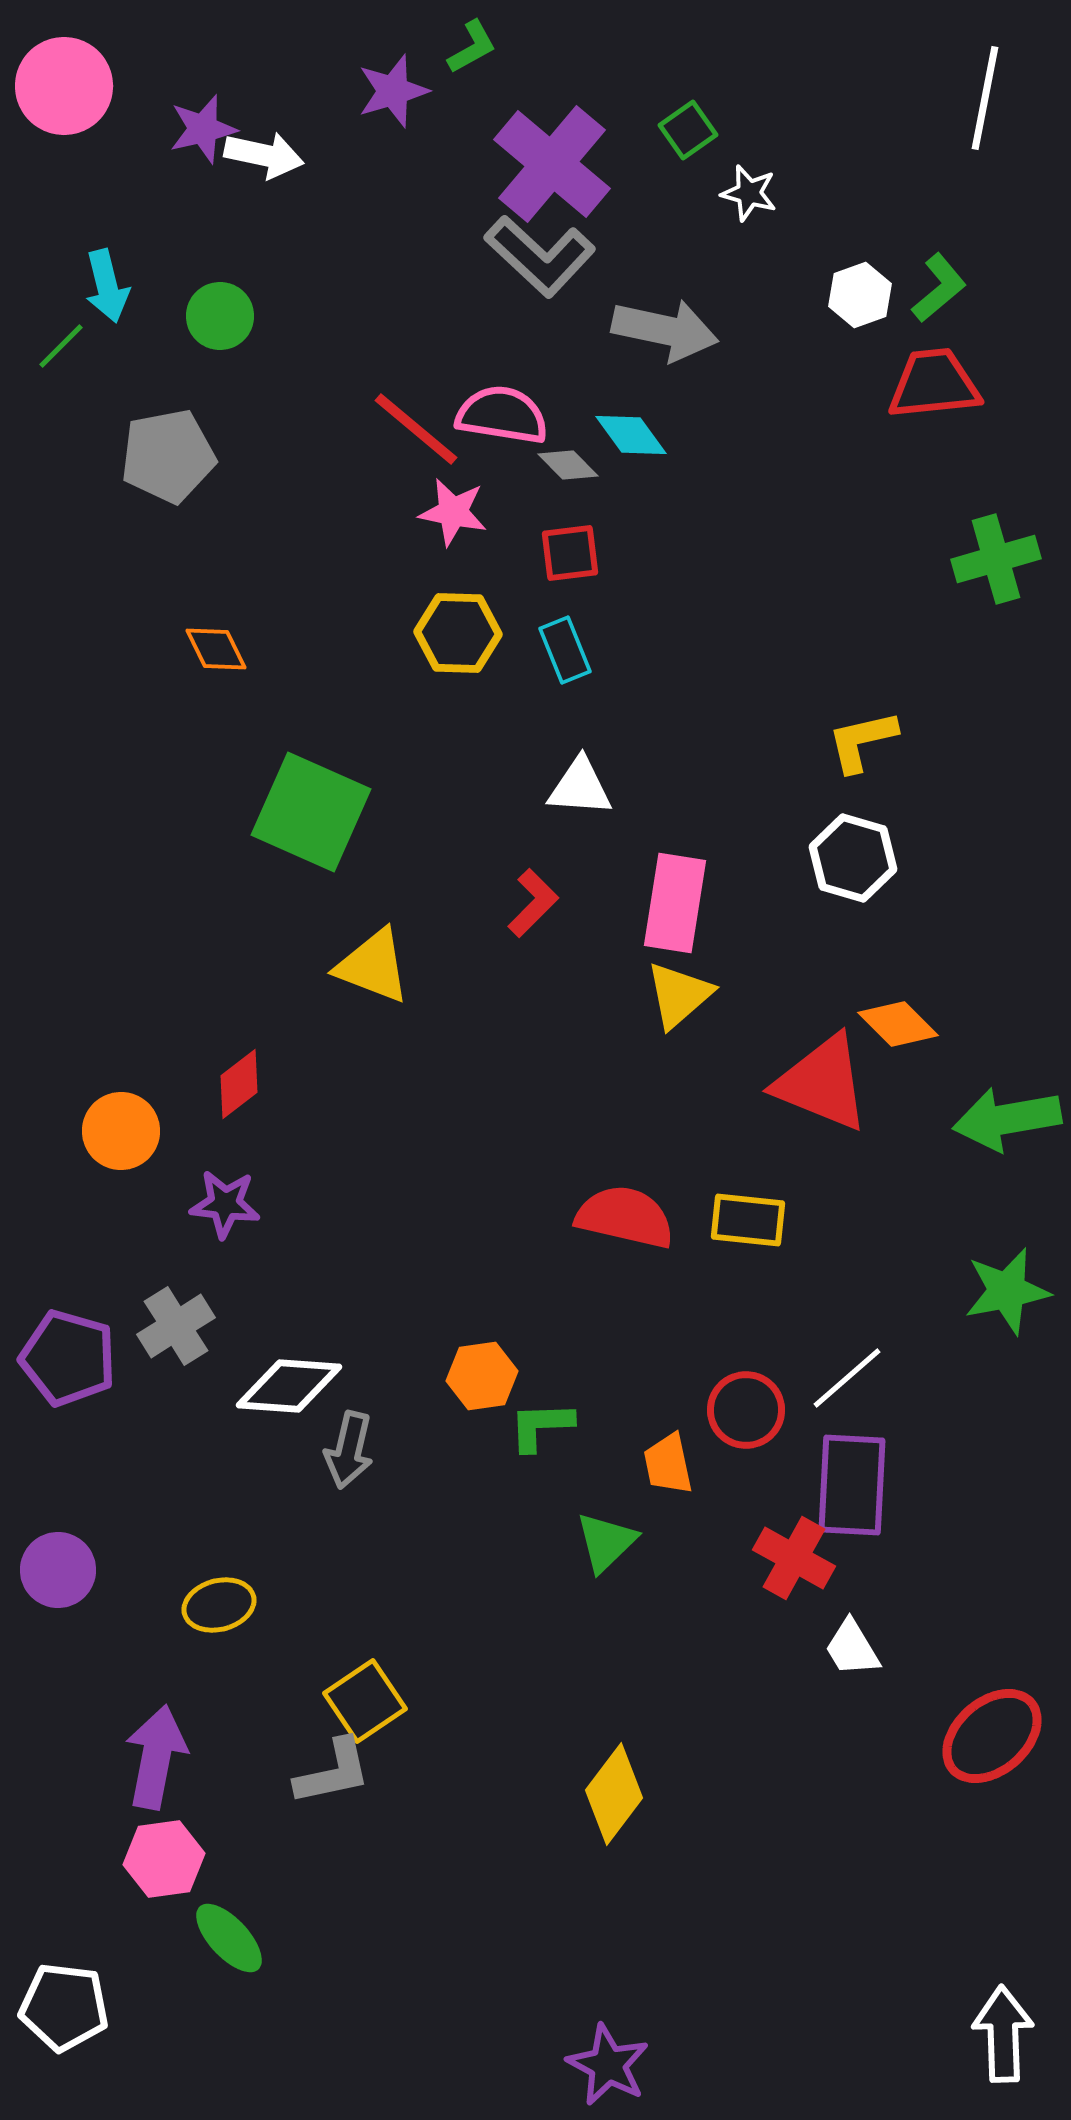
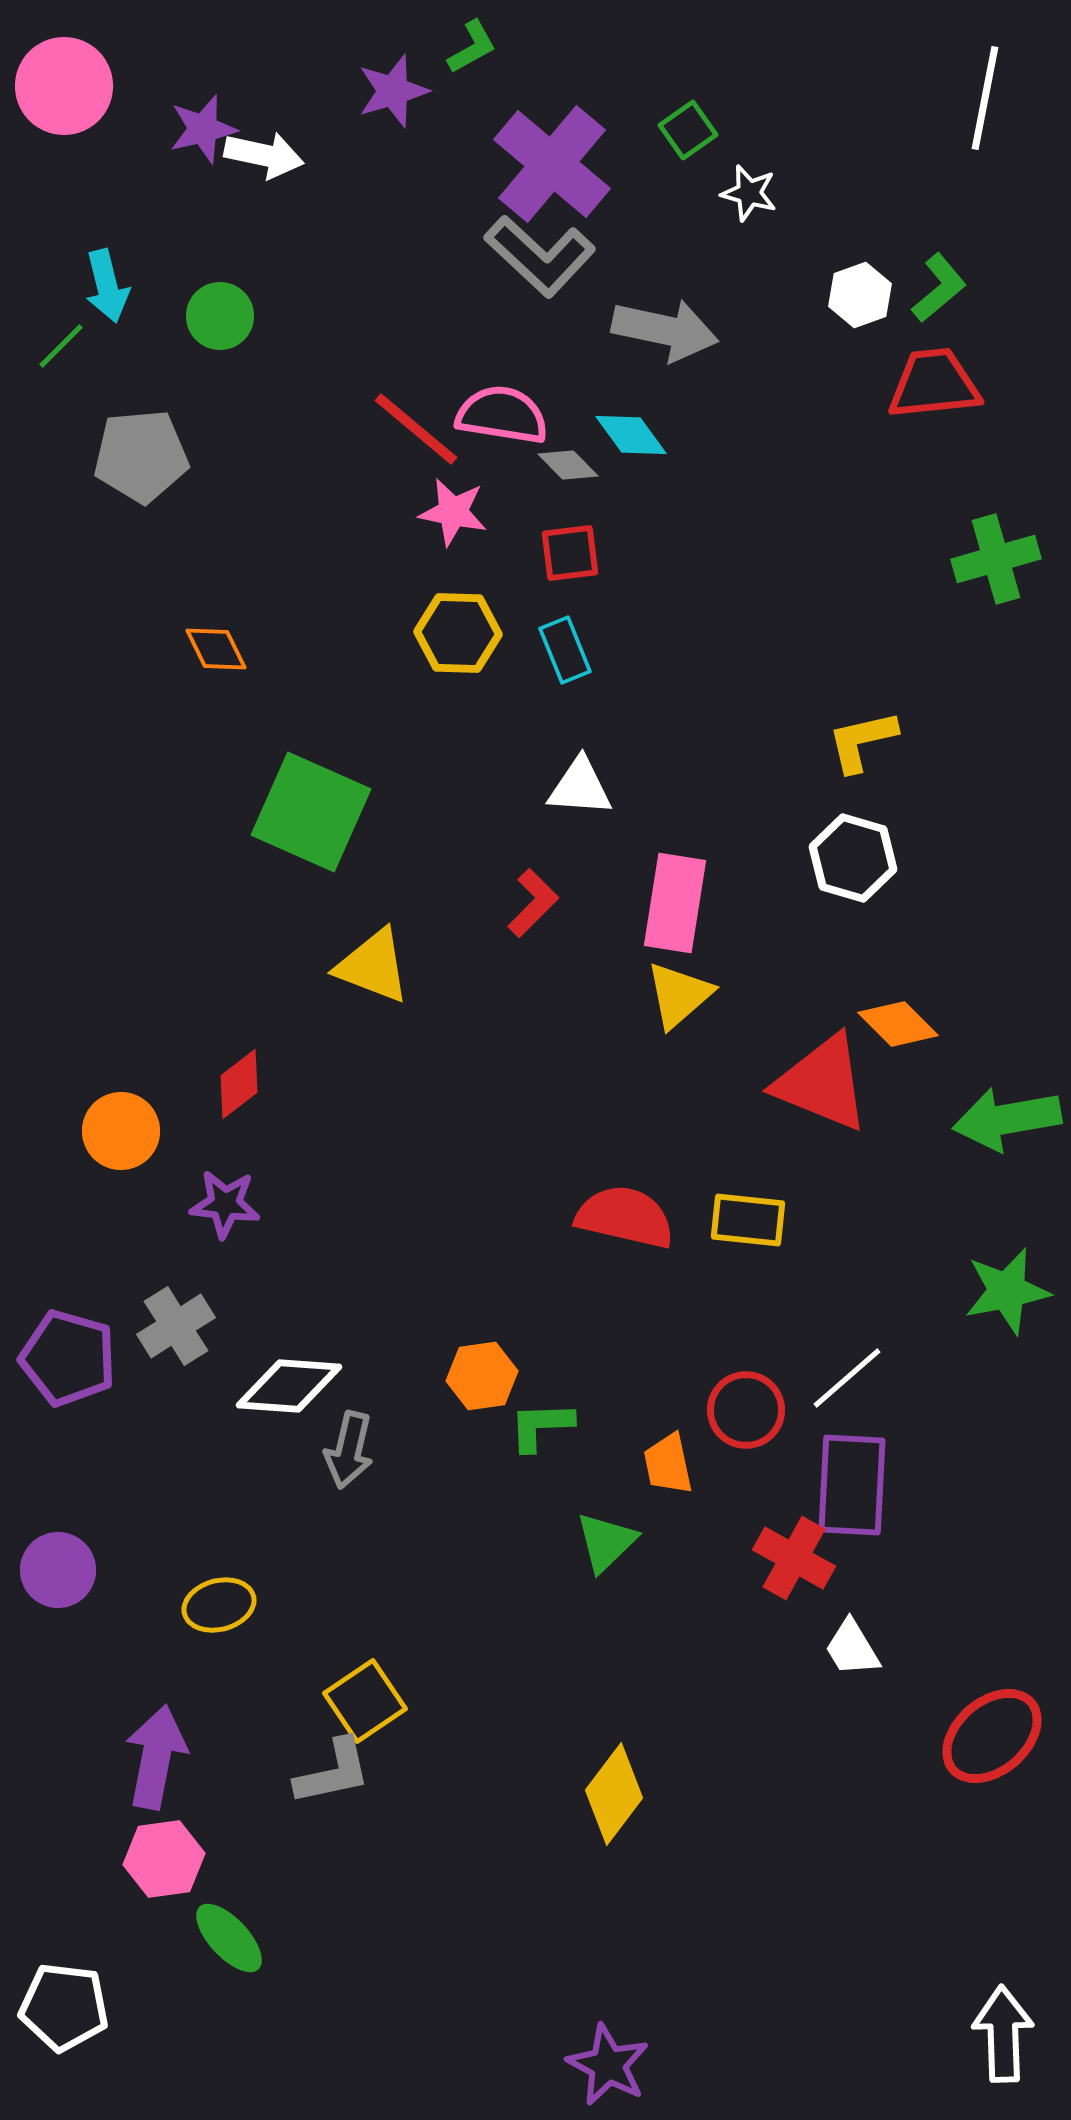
gray pentagon at (168, 456): moved 27 px left; rotated 6 degrees clockwise
